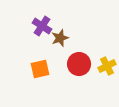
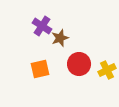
yellow cross: moved 4 px down
